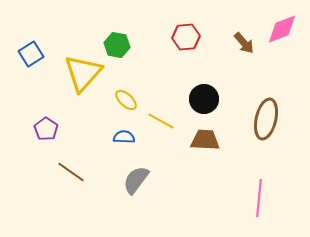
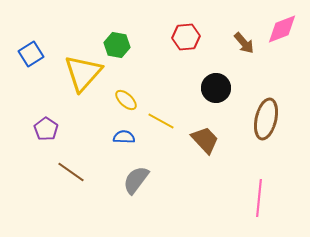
black circle: moved 12 px right, 11 px up
brown trapezoid: rotated 44 degrees clockwise
